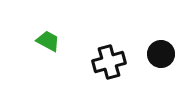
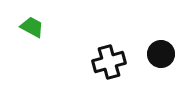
green trapezoid: moved 16 px left, 14 px up
